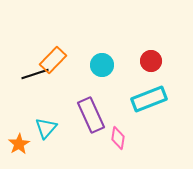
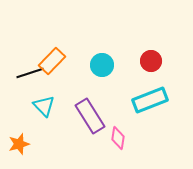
orange rectangle: moved 1 px left, 1 px down
black line: moved 5 px left, 1 px up
cyan rectangle: moved 1 px right, 1 px down
purple rectangle: moved 1 px left, 1 px down; rotated 8 degrees counterclockwise
cyan triangle: moved 2 px left, 22 px up; rotated 25 degrees counterclockwise
orange star: rotated 15 degrees clockwise
